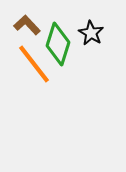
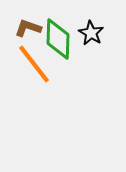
brown L-shape: moved 1 px right, 3 px down; rotated 28 degrees counterclockwise
green diamond: moved 5 px up; rotated 15 degrees counterclockwise
